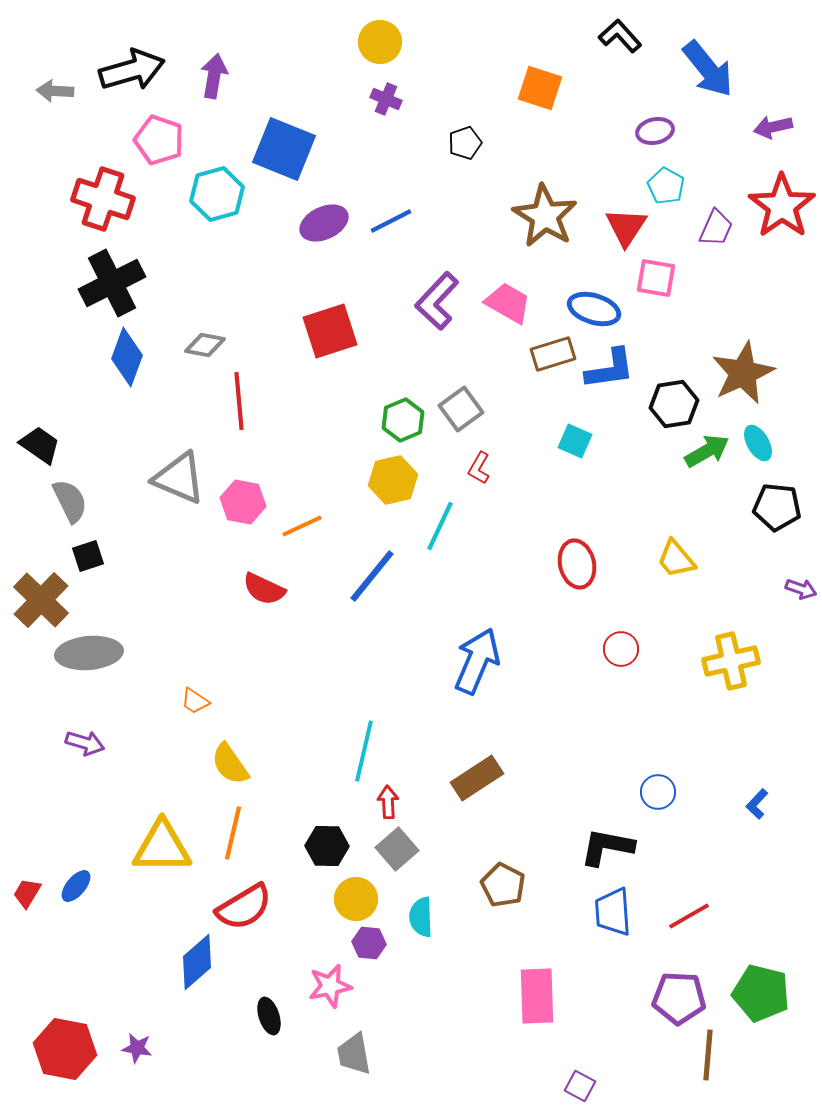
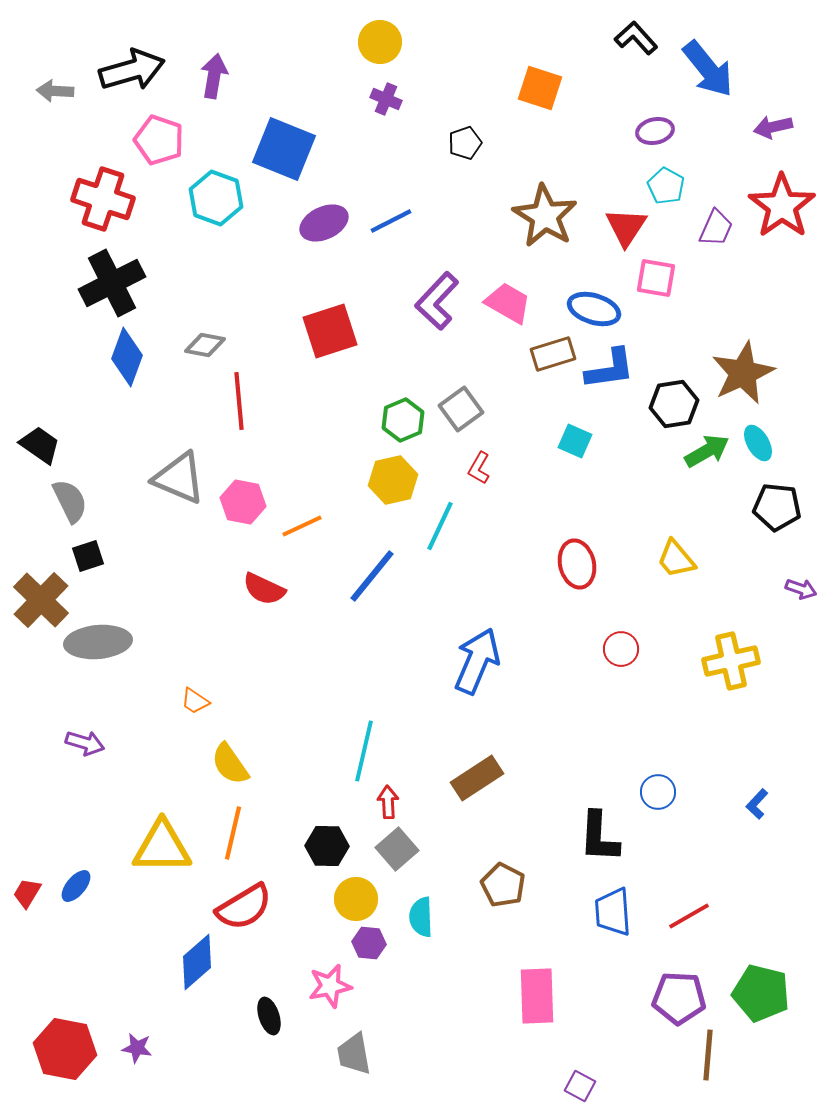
black L-shape at (620, 36): moved 16 px right, 2 px down
cyan hexagon at (217, 194): moved 1 px left, 4 px down; rotated 24 degrees counterclockwise
gray ellipse at (89, 653): moved 9 px right, 11 px up
black L-shape at (607, 847): moved 8 px left, 10 px up; rotated 98 degrees counterclockwise
